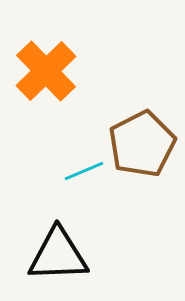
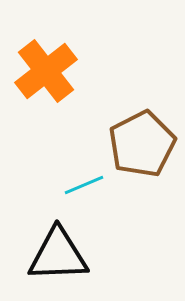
orange cross: rotated 6 degrees clockwise
cyan line: moved 14 px down
